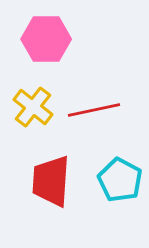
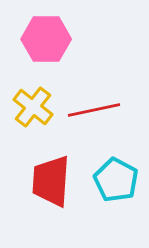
cyan pentagon: moved 4 px left
